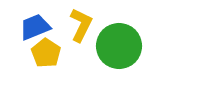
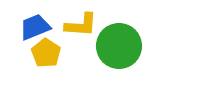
yellow L-shape: rotated 68 degrees clockwise
